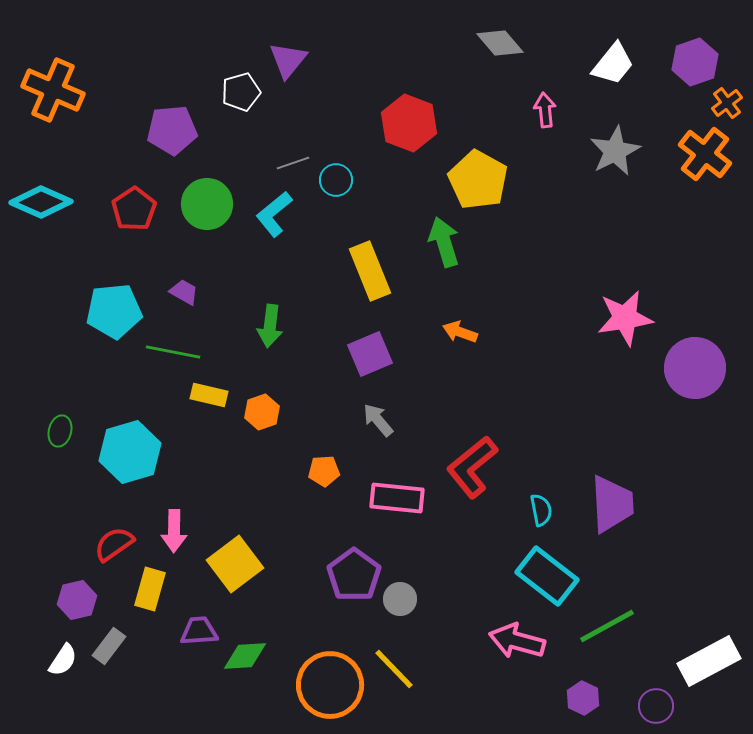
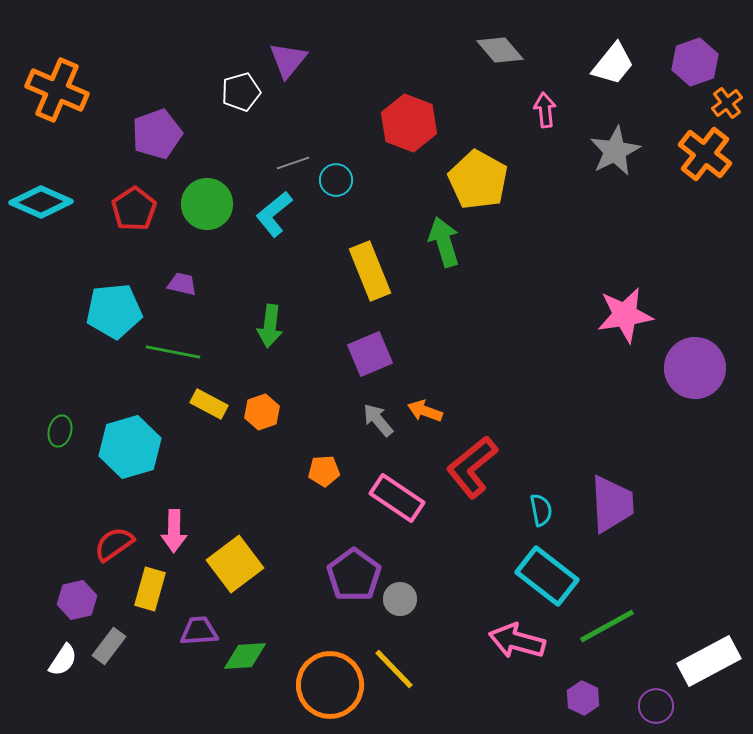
gray diamond at (500, 43): moved 7 px down
orange cross at (53, 90): moved 4 px right
purple pentagon at (172, 130): moved 15 px left, 4 px down; rotated 15 degrees counterclockwise
purple trapezoid at (184, 292): moved 2 px left, 8 px up; rotated 16 degrees counterclockwise
pink star at (625, 318): moved 3 px up
orange arrow at (460, 332): moved 35 px left, 79 px down
yellow rectangle at (209, 395): moved 9 px down; rotated 15 degrees clockwise
cyan hexagon at (130, 452): moved 5 px up
pink rectangle at (397, 498): rotated 28 degrees clockwise
